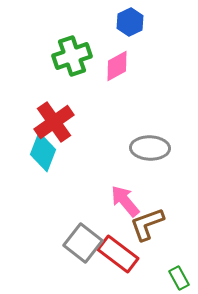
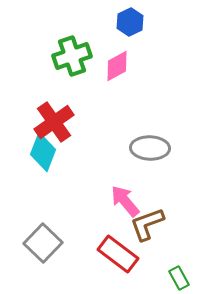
gray square: moved 40 px left; rotated 6 degrees clockwise
